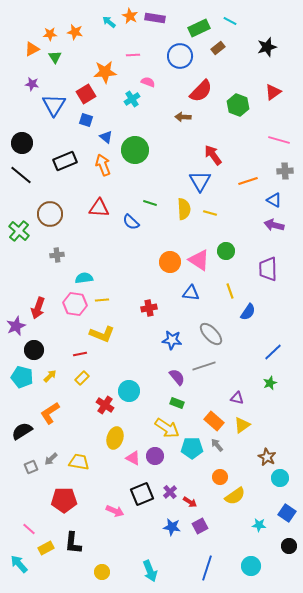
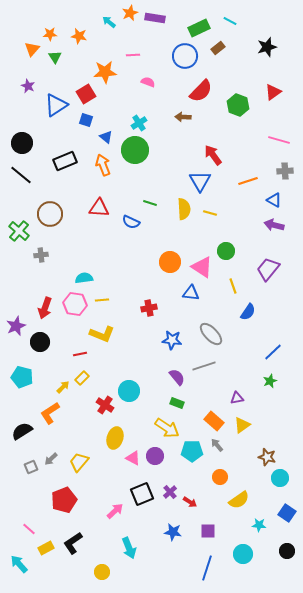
orange star at (130, 16): moved 3 px up; rotated 21 degrees clockwise
orange star at (75, 32): moved 4 px right, 4 px down
orange triangle at (32, 49): rotated 21 degrees counterclockwise
blue circle at (180, 56): moved 5 px right
purple star at (32, 84): moved 4 px left, 2 px down; rotated 16 degrees clockwise
cyan cross at (132, 99): moved 7 px right, 24 px down
blue triangle at (54, 105): moved 2 px right; rotated 25 degrees clockwise
blue semicircle at (131, 222): rotated 18 degrees counterclockwise
gray cross at (57, 255): moved 16 px left
pink triangle at (199, 260): moved 3 px right, 7 px down
purple trapezoid at (268, 269): rotated 40 degrees clockwise
yellow line at (230, 291): moved 3 px right, 5 px up
red arrow at (38, 308): moved 7 px right
black circle at (34, 350): moved 6 px right, 8 px up
yellow arrow at (50, 376): moved 13 px right, 11 px down
green star at (270, 383): moved 2 px up
purple triangle at (237, 398): rotated 24 degrees counterclockwise
cyan pentagon at (192, 448): moved 3 px down
brown star at (267, 457): rotated 12 degrees counterclockwise
yellow trapezoid at (79, 462): rotated 60 degrees counterclockwise
yellow semicircle at (235, 496): moved 4 px right, 4 px down
red pentagon at (64, 500): rotated 20 degrees counterclockwise
pink arrow at (115, 511): rotated 66 degrees counterclockwise
purple square at (200, 526): moved 8 px right, 5 px down; rotated 28 degrees clockwise
blue star at (172, 527): moved 1 px right, 5 px down
black L-shape at (73, 543): rotated 50 degrees clockwise
black circle at (289, 546): moved 2 px left, 5 px down
cyan circle at (251, 566): moved 8 px left, 12 px up
cyan arrow at (150, 571): moved 21 px left, 23 px up
